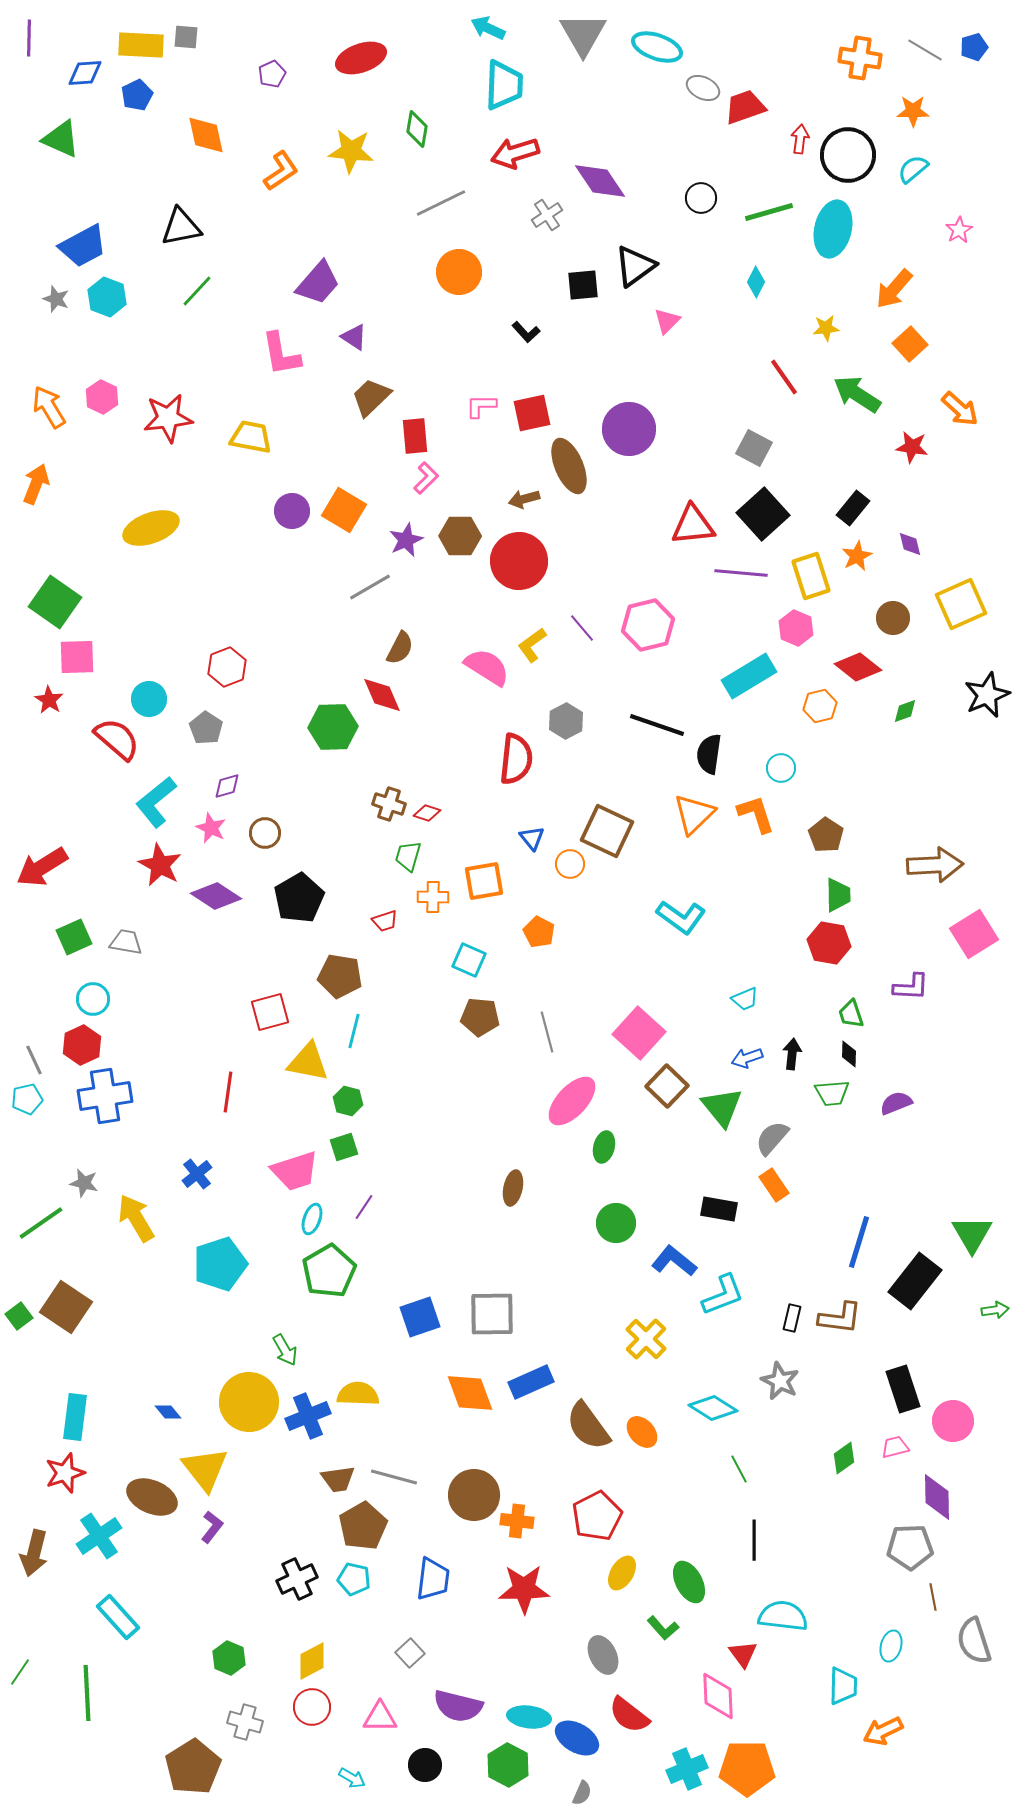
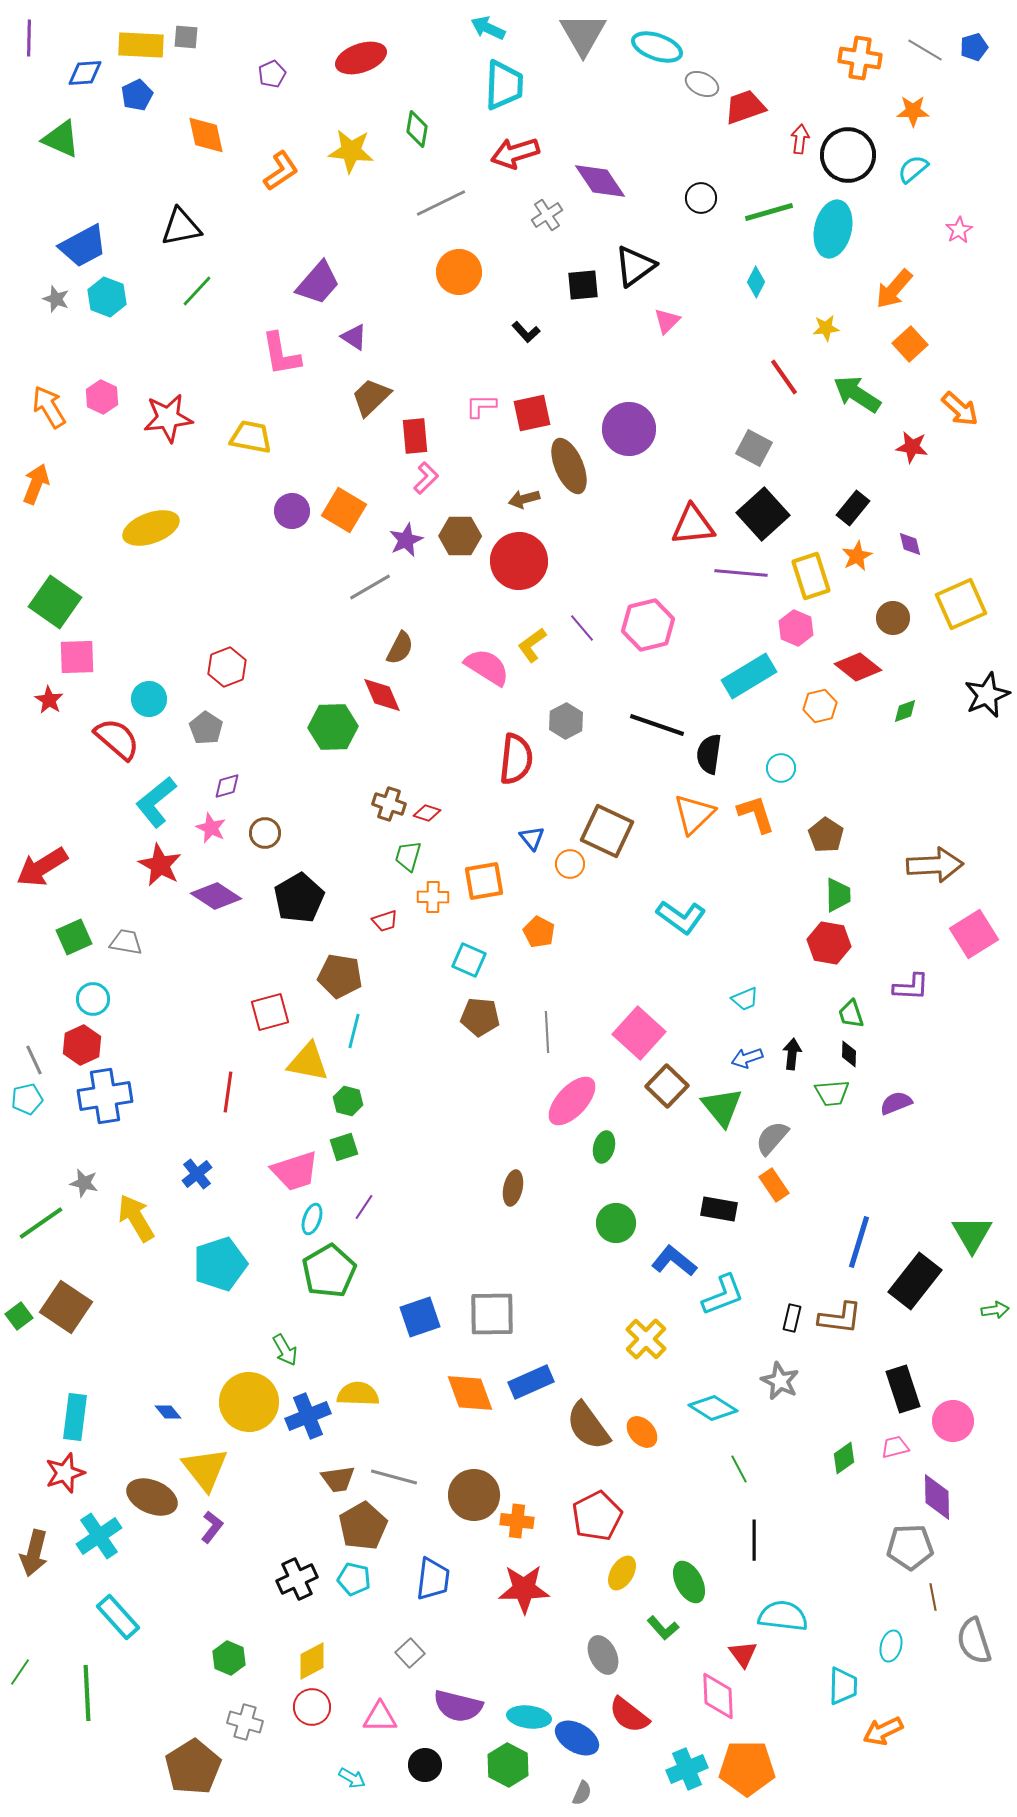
gray ellipse at (703, 88): moved 1 px left, 4 px up
gray line at (547, 1032): rotated 12 degrees clockwise
